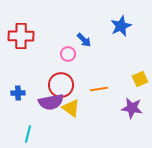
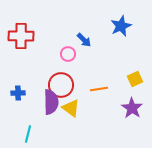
yellow square: moved 5 px left
purple semicircle: rotated 80 degrees counterclockwise
purple star: rotated 25 degrees clockwise
